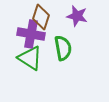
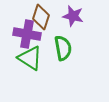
purple star: moved 4 px left
purple cross: moved 4 px left
